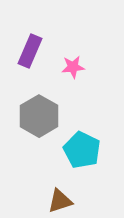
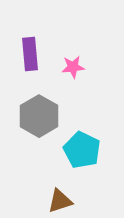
purple rectangle: moved 3 px down; rotated 28 degrees counterclockwise
